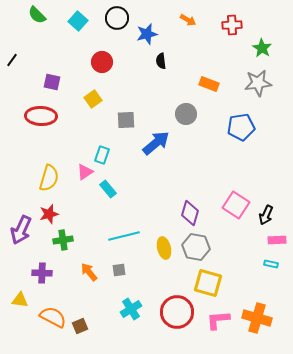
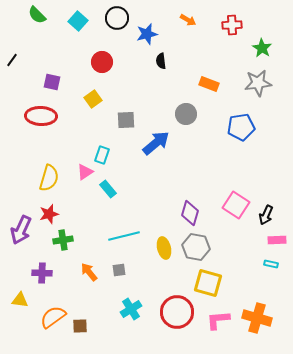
orange semicircle at (53, 317): rotated 64 degrees counterclockwise
brown square at (80, 326): rotated 21 degrees clockwise
